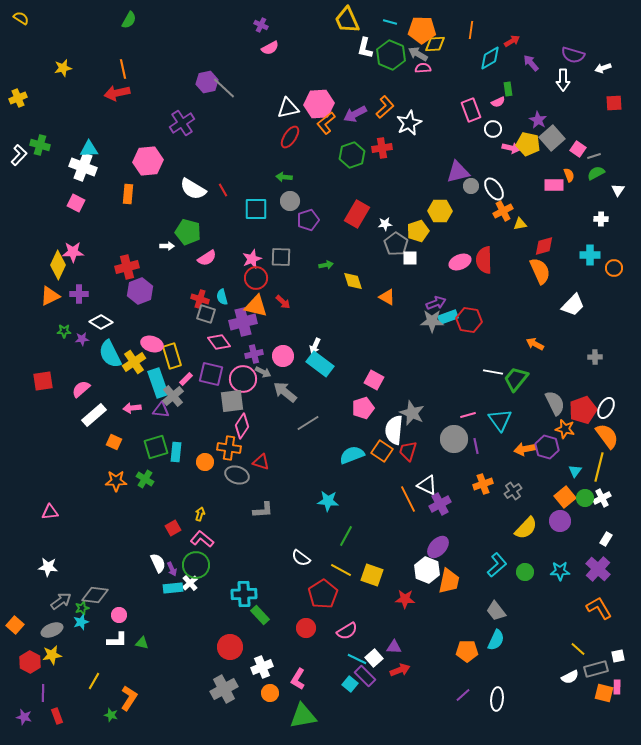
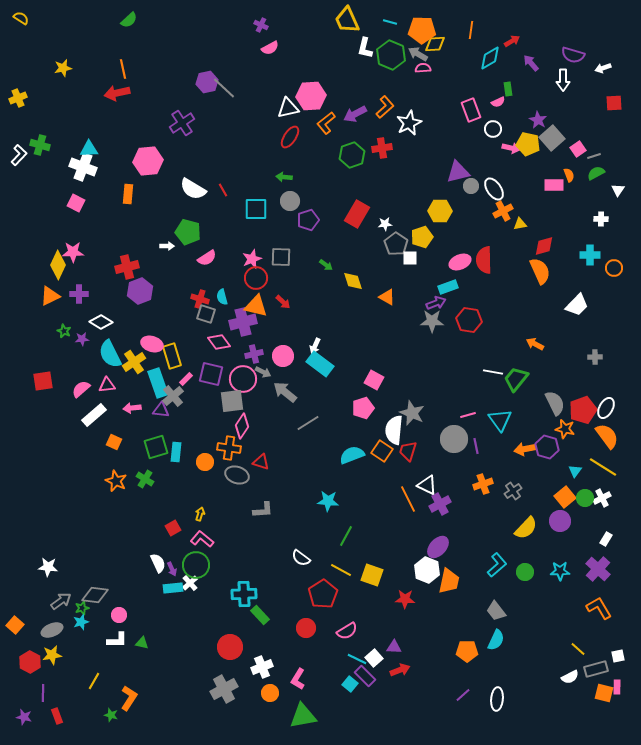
green semicircle at (129, 20): rotated 18 degrees clockwise
pink hexagon at (319, 104): moved 8 px left, 8 px up
pink square at (578, 149): rotated 21 degrees clockwise
yellow pentagon at (418, 231): moved 4 px right, 6 px down
green arrow at (326, 265): rotated 48 degrees clockwise
white trapezoid at (573, 305): moved 4 px right
cyan rectangle at (448, 317): moved 30 px up
green star at (64, 331): rotated 24 degrees clockwise
yellow line at (599, 467): moved 4 px right; rotated 72 degrees counterclockwise
orange star at (116, 481): rotated 25 degrees clockwise
pink triangle at (50, 512): moved 57 px right, 127 px up
